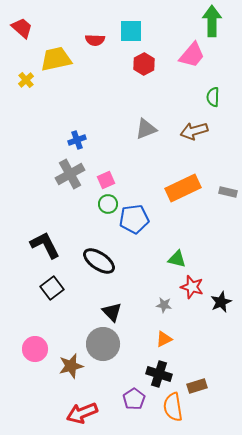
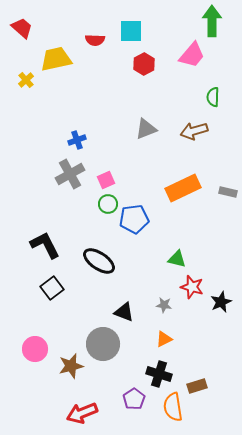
black triangle: moved 12 px right; rotated 25 degrees counterclockwise
